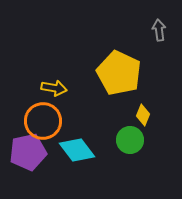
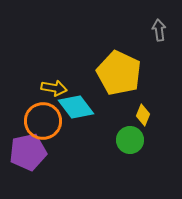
cyan diamond: moved 1 px left, 43 px up
